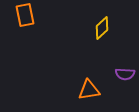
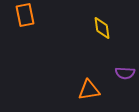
yellow diamond: rotated 55 degrees counterclockwise
purple semicircle: moved 1 px up
